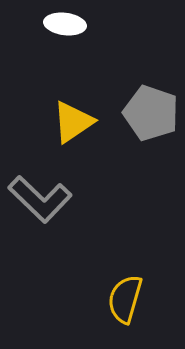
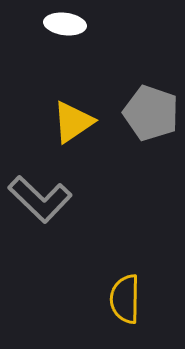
yellow semicircle: rotated 15 degrees counterclockwise
